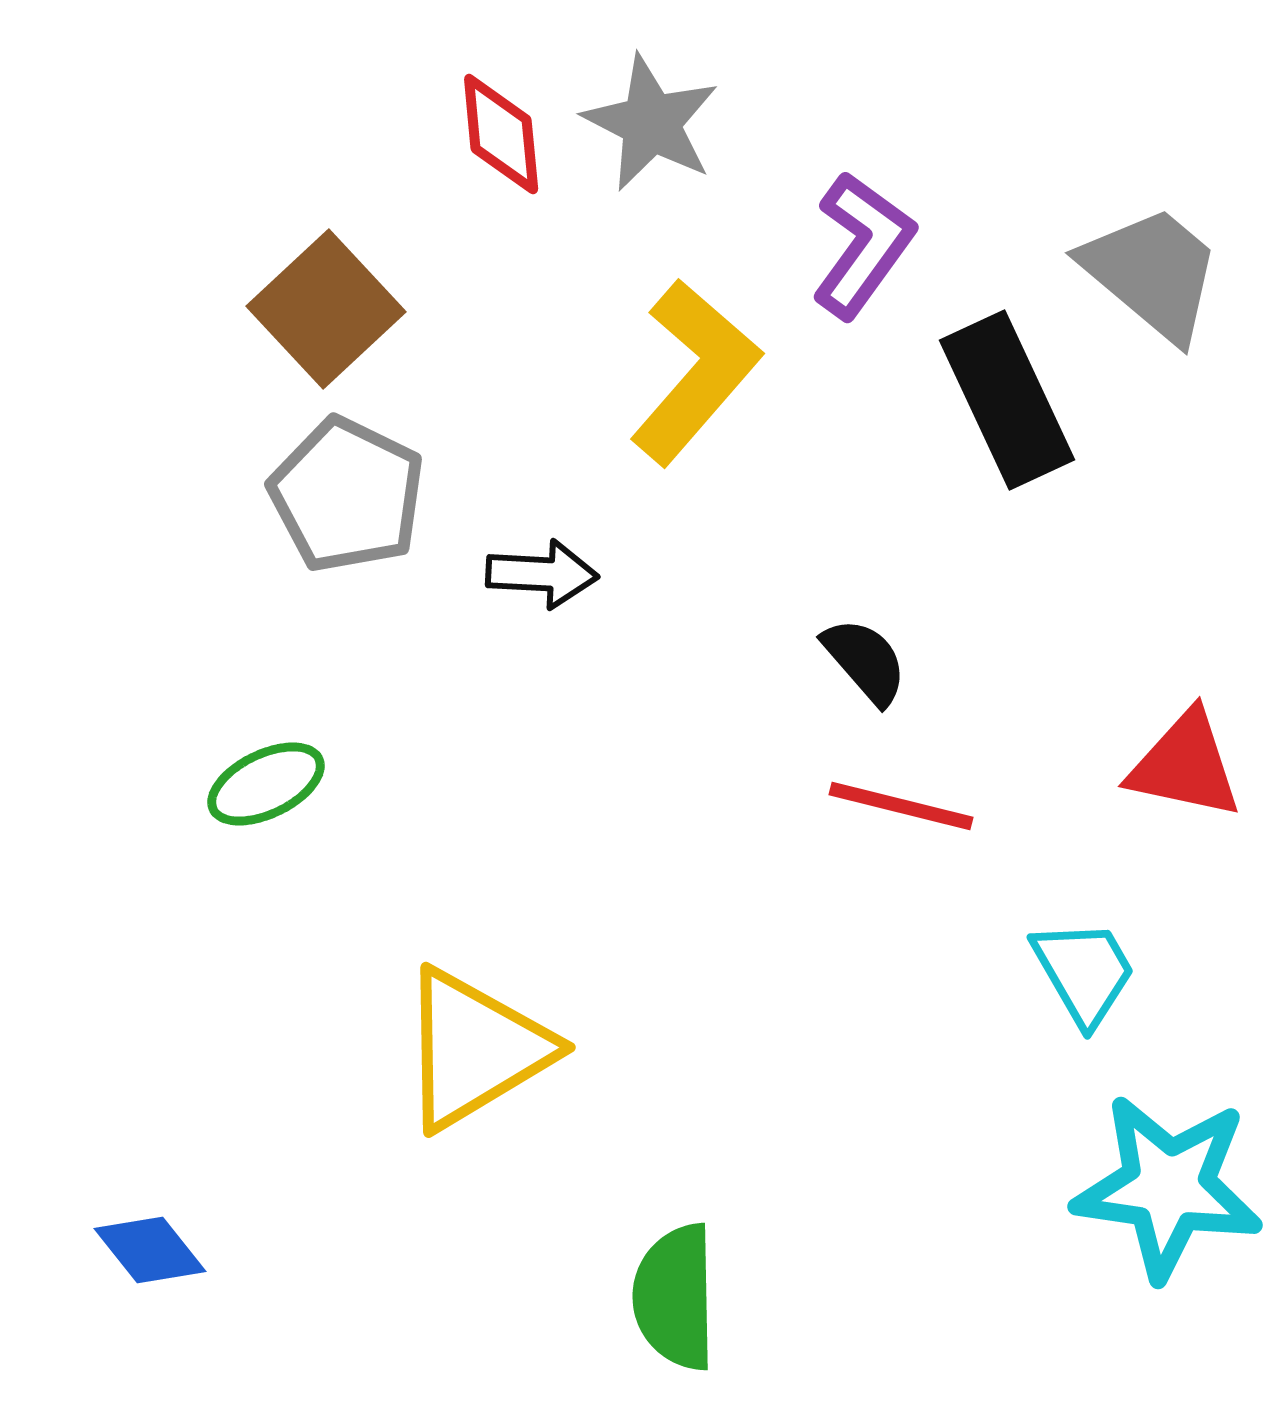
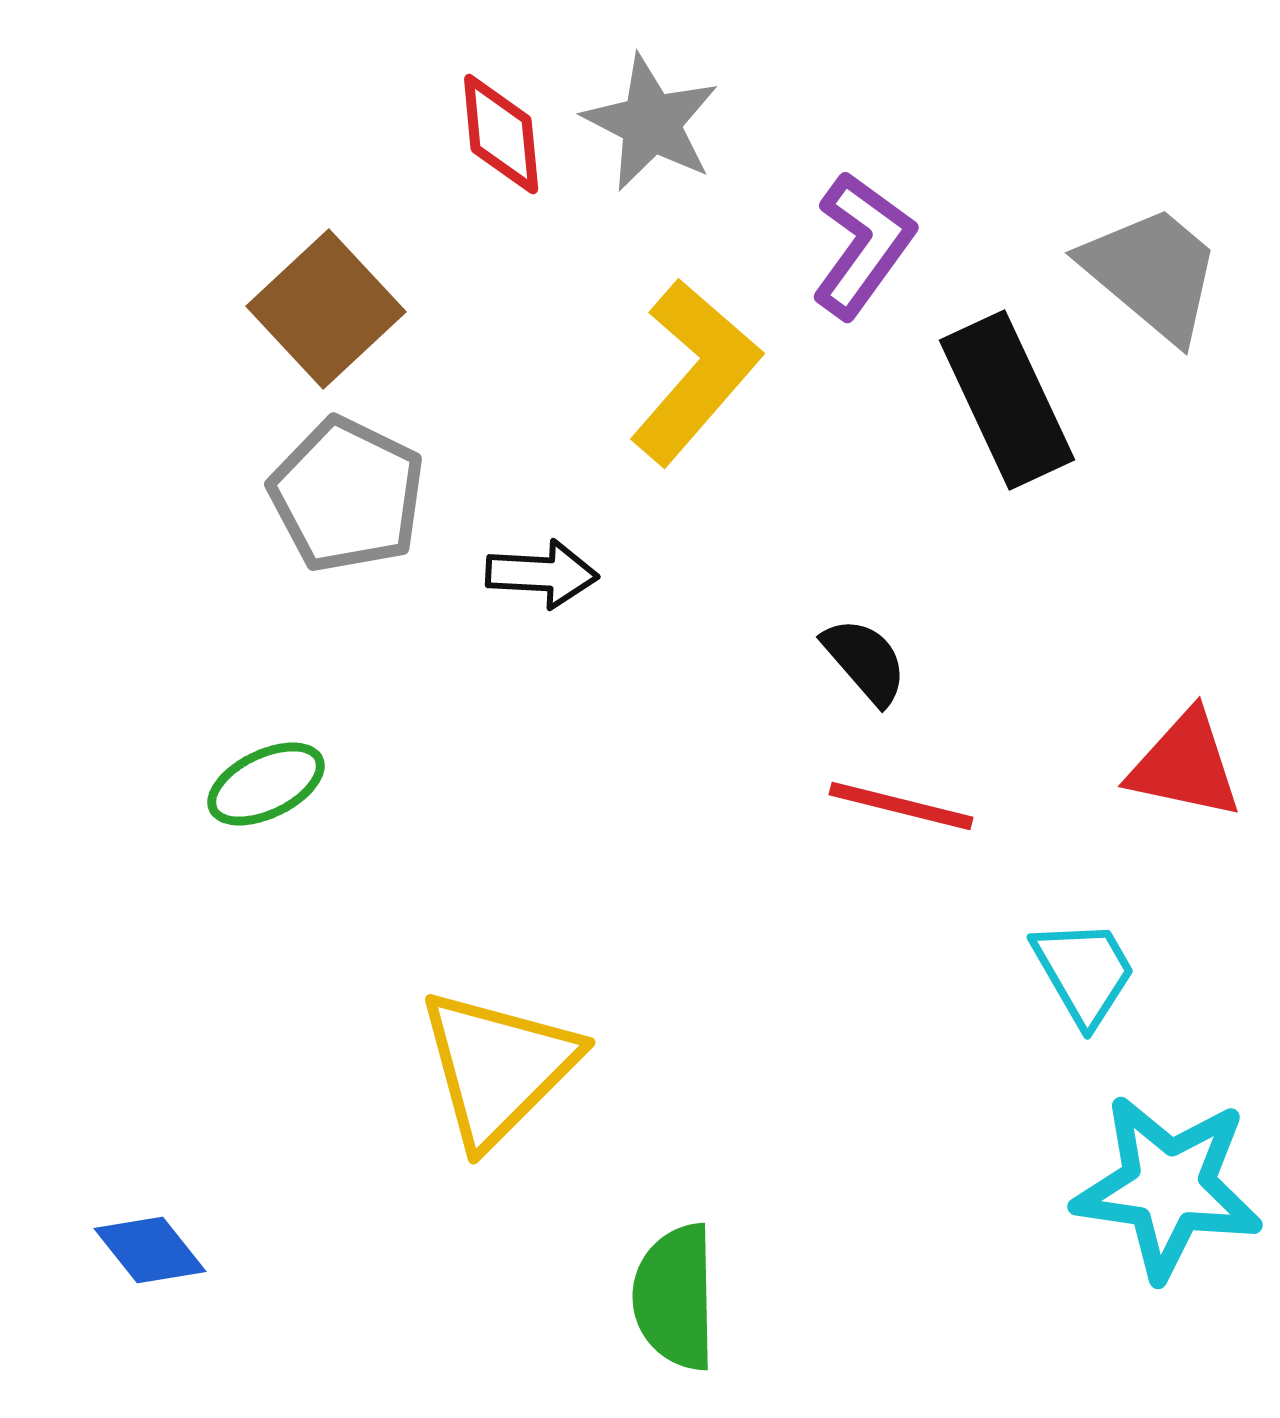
yellow triangle: moved 23 px right, 18 px down; rotated 14 degrees counterclockwise
